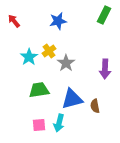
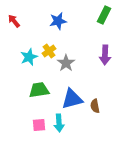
cyan star: rotated 12 degrees clockwise
purple arrow: moved 14 px up
cyan arrow: rotated 18 degrees counterclockwise
